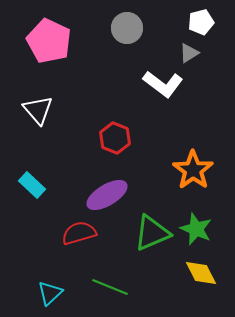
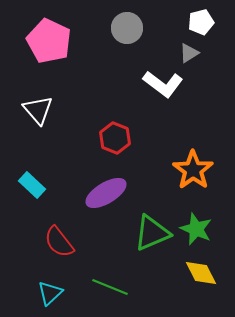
purple ellipse: moved 1 px left, 2 px up
red semicircle: moved 20 px left, 9 px down; rotated 112 degrees counterclockwise
